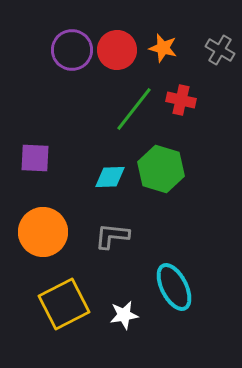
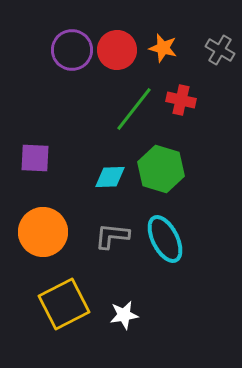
cyan ellipse: moved 9 px left, 48 px up
